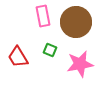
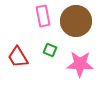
brown circle: moved 1 px up
pink star: rotated 12 degrees clockwise
